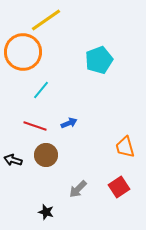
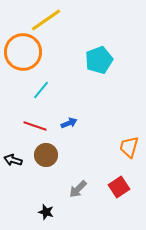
orange trapezoid: moved 4 px right; rotated 30 degrees clockwise
